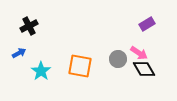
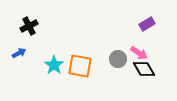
cyan star: moved 13 px right, 6 px up
